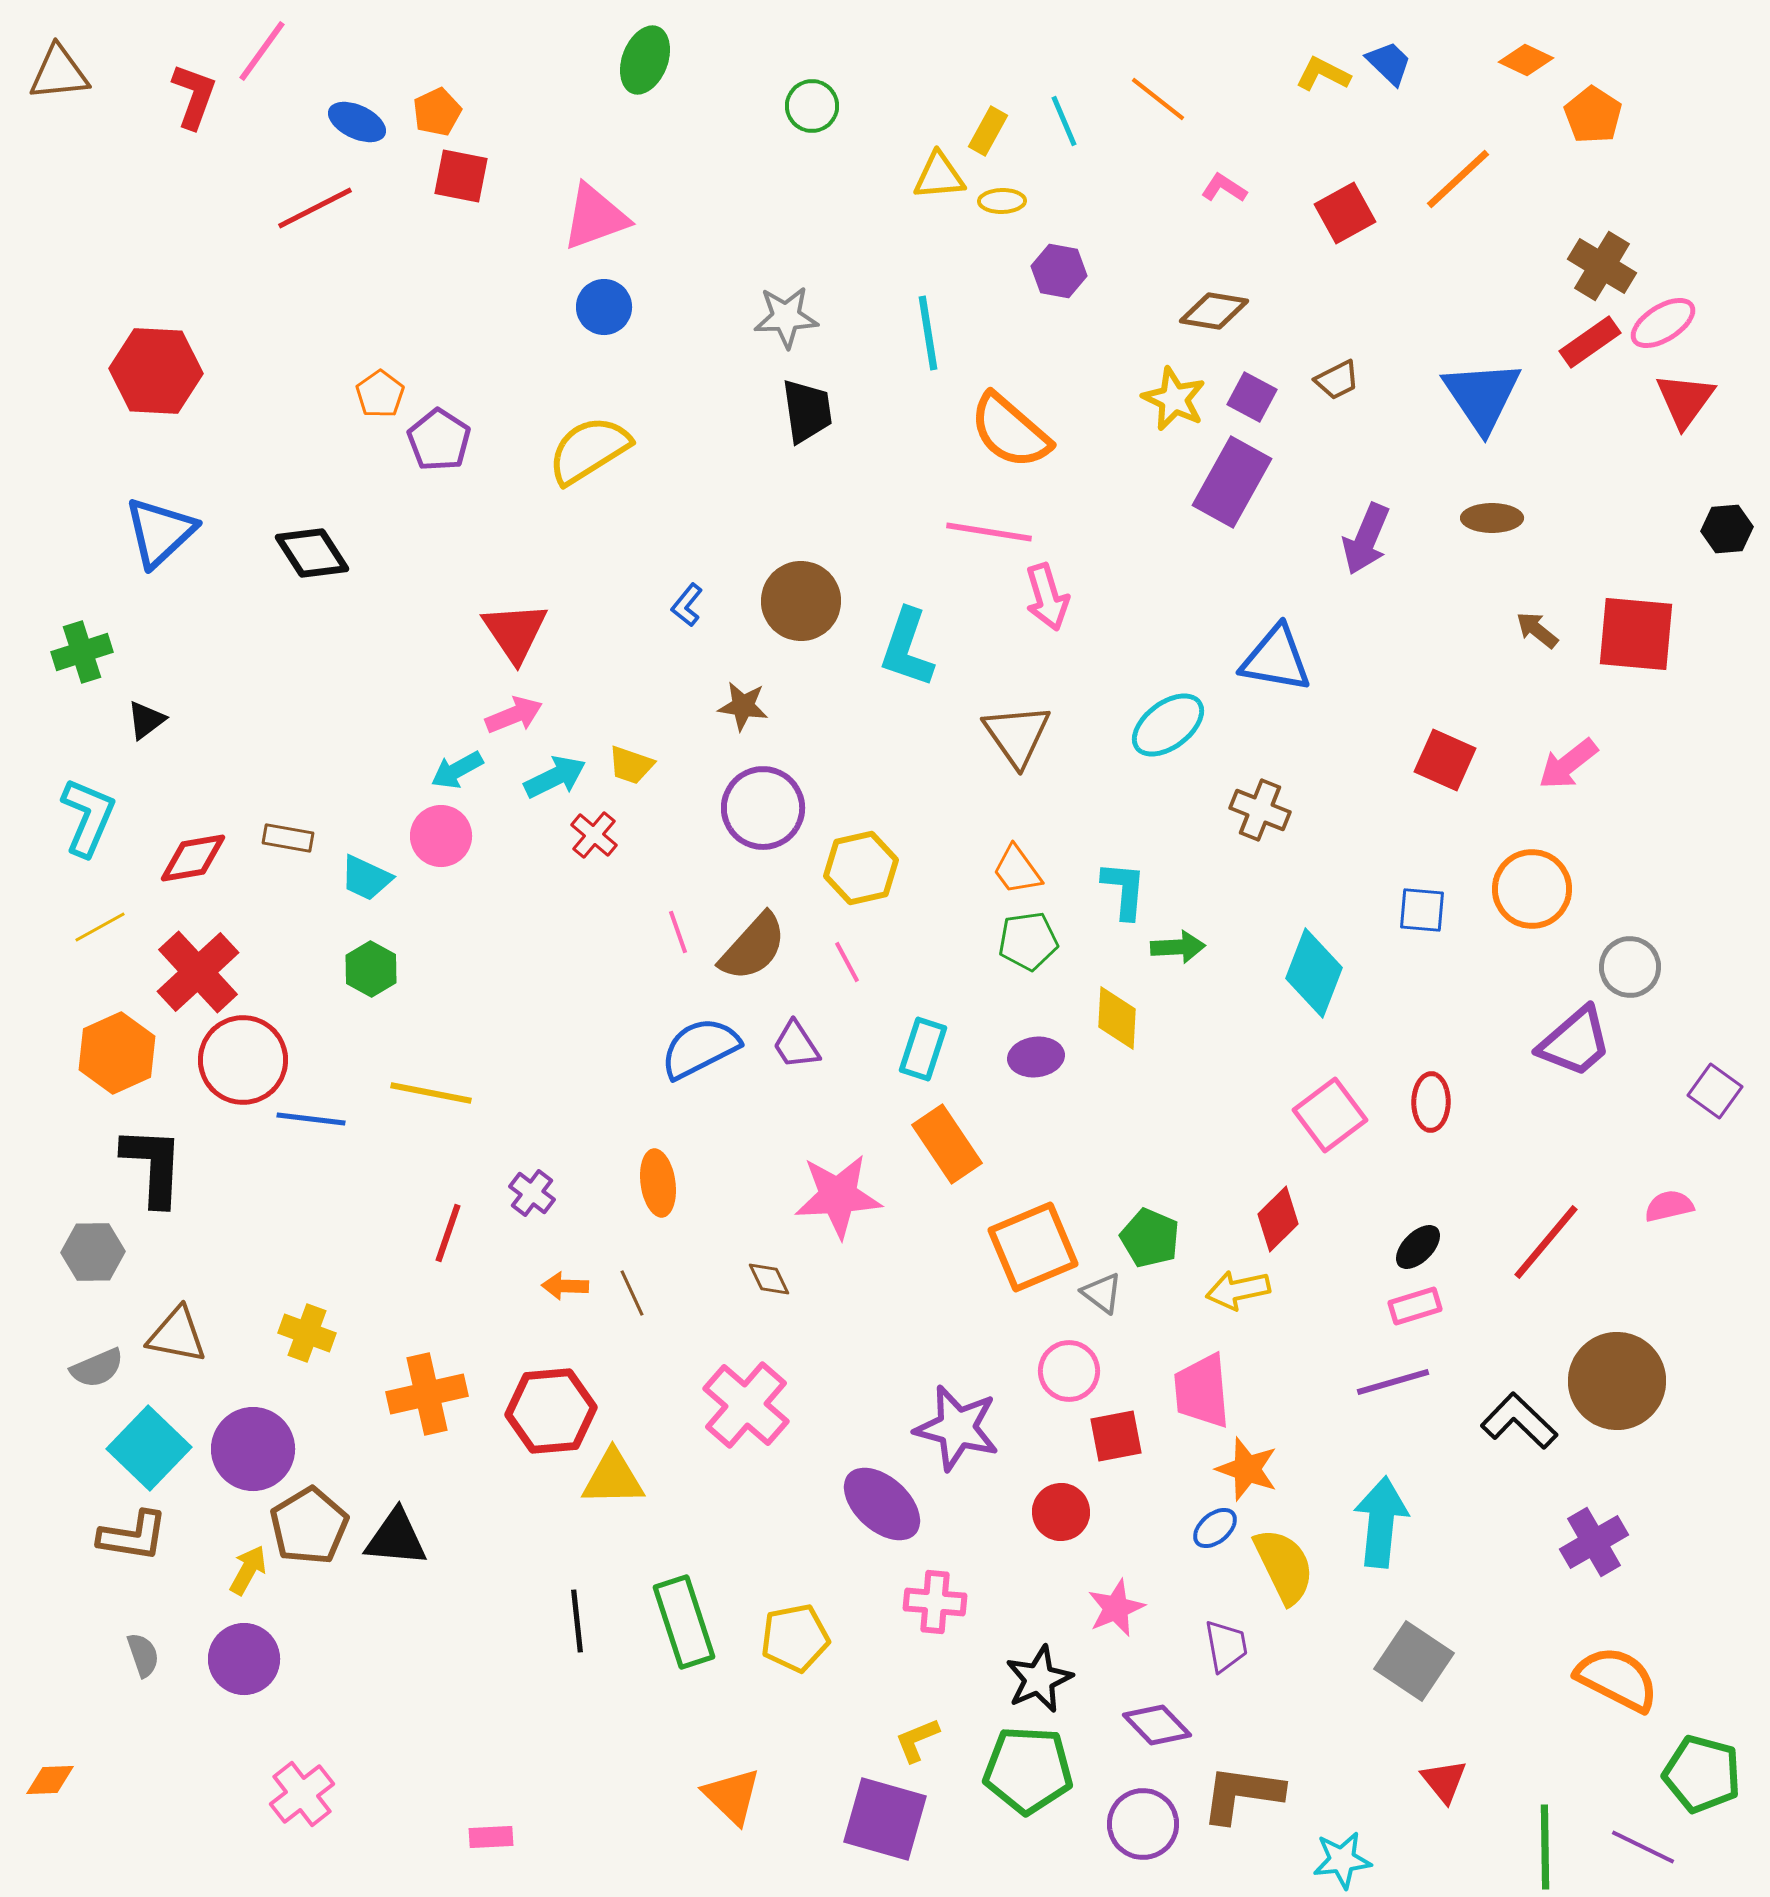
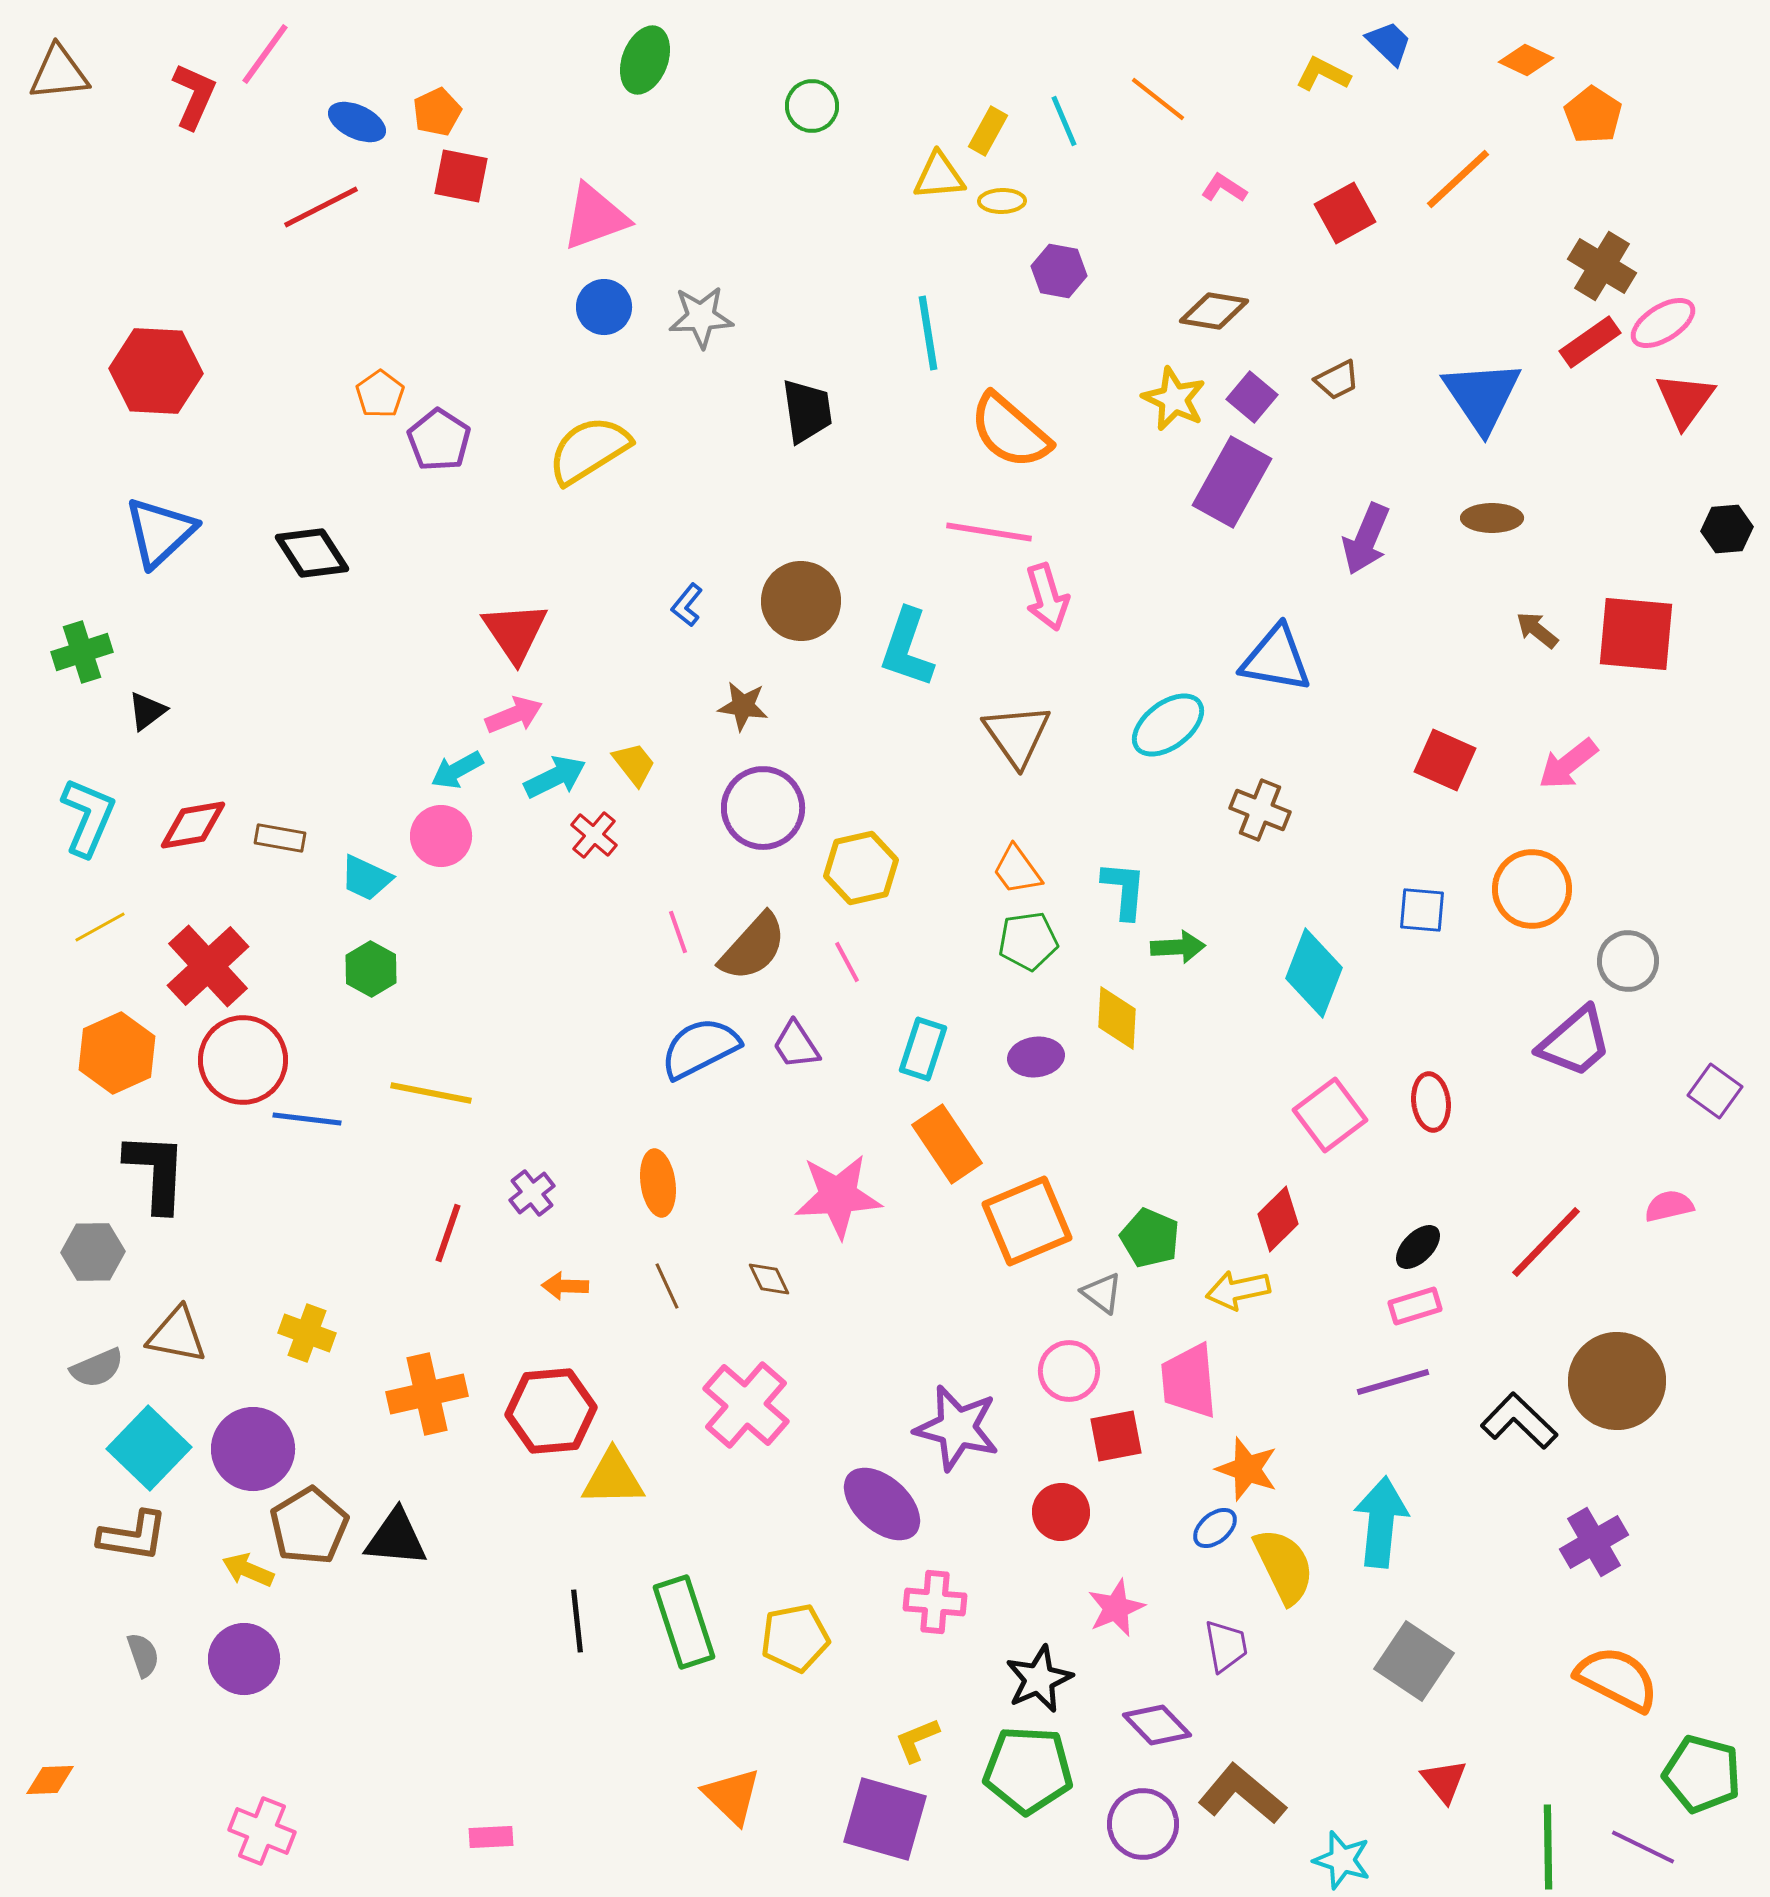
pink line at (262, 51): moved 3 px right, 3 px down
blue trapezoid at (1389, 63): moved 20 px up
red L-shape at (194, 96): rotated 4 degrees clockwise
red line at (315, 208): moved 6 px right, 1 px up
gray star at (786, 317): moved 85 px left
purple square at (1252, 397): rotated 12 degrees clockwise
black triangle at (146, 720): moved 1 px right, 9 px up
yellow trapezoid at (631, 765): moved 3 px right, 1 px up; rotated 147 degrees counterclockwise
brown rectangle at (288, 838): moved 8 px left
red diamond at (193, 858): moved 33 px up
gray circle at (1630, 967): moved 2 px left, 6 px up
red cross at (198, 972): moved 10 px right, 6 px up
red ellipse at (1431, 1102): rotated 8 degrees counterclockwise
blue line at (311, 1119): moved 4 px left
black L-shape at (153, 1166): moved 3 px right, 6 px down
purple cross at (532, 1193): rotated 15 degrees clockwise
red line at (1546, 1242): rotated 4 degrees clockwise
orange square at (1033, 1247): moved 6 px left, 26 px up
brown line at (632, 1293): moved 35 px right, 7 px up
pink trapezoid at (1202, 1391): moved 13 px left, 10 px up
yellow arrow at (248, 1570): rotated 96 degrees counterclockwise
pink cross at (302, 1794): moved 40 px left, 37 px down; rotated 30 degrees counterclockwise
brown L-shape at (1242, 1794): rotated 32 degrees clockwise
green line at (1545, 1847): moved 3 px right
cyan star at (1342, 1860): rotated 24 degrees clockwise
